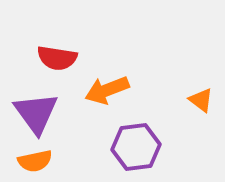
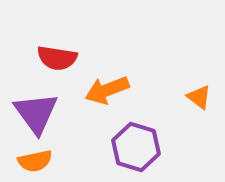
orange triangle: moved 2 px left, 3 px up
purple hexagon: rotated 24 degrees clockwise
